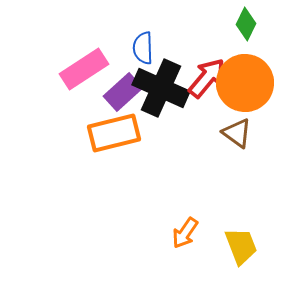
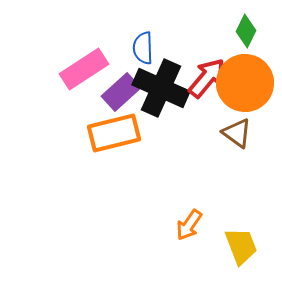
green diamond: moved 7 px down
purple rectangle: moved 2 px left
orange arrow: moved 4 px right, 8 px up
